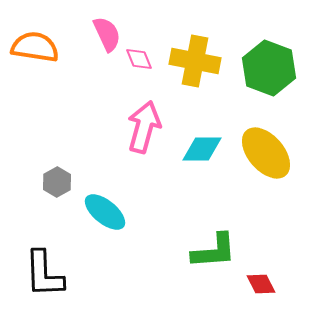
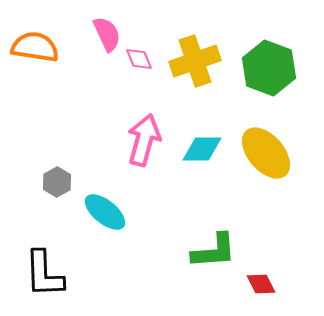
yellow cross: rotated 30 degrees counterclockwise
pink arrow: moved 13 px down
